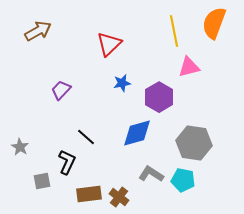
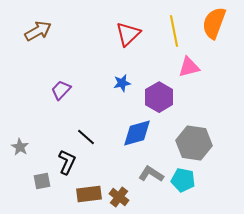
red triangle: moved 19 px right, 10 px up
